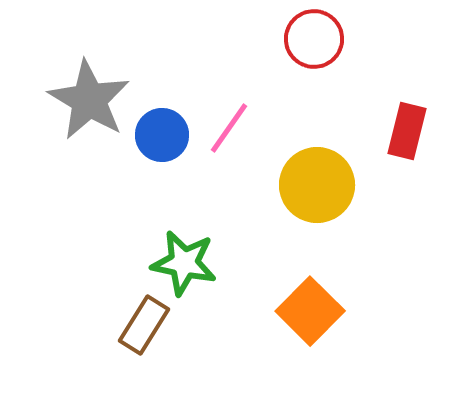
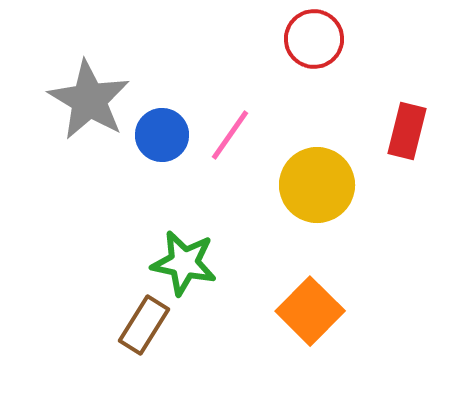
pink line: moved 1 px right, 7 px down
